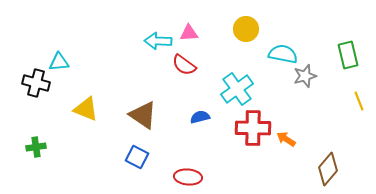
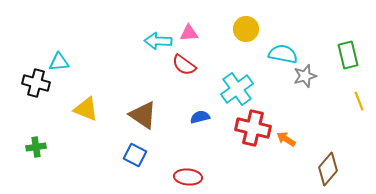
red cross: rotated 12 degrees clockwise
blue square: moved 2 px left, 2 px up
